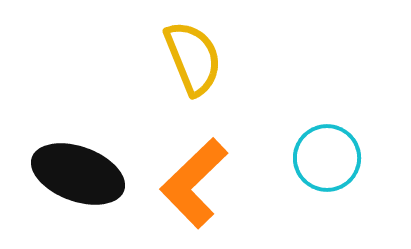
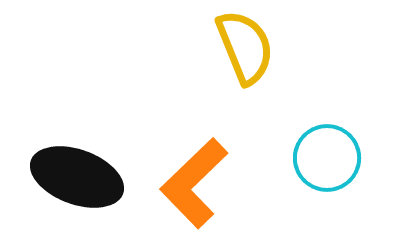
yellow semicircle: moved 52 px right, 11 px up
black ellipse: moved 1 px left, 3 px down
